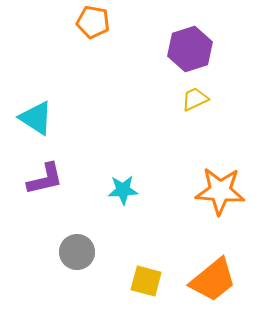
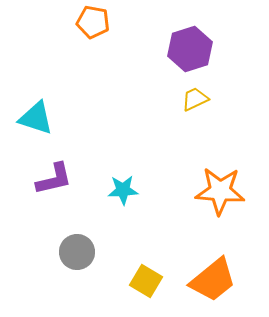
cyan triangle: rotated 15 degrees counterclockwise
purple L-shape: moved 9 px right
yellow square: rotated 16 degrees clockwise
